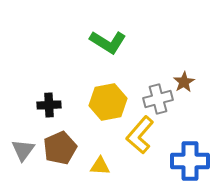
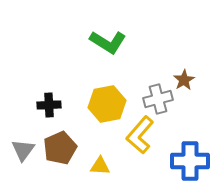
brown star: moved 2 px up
yellow hexagon: moved 1 px left, 2 px down
